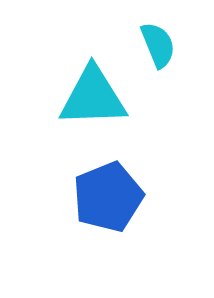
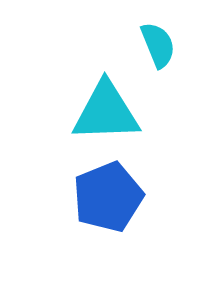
cyan triangle: moved 13 px right, 15 px down
